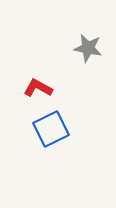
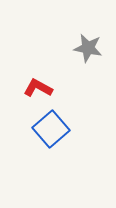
blue square: rotated 15 degrees counterclockwise
